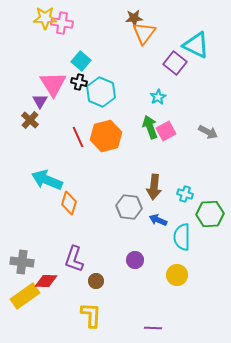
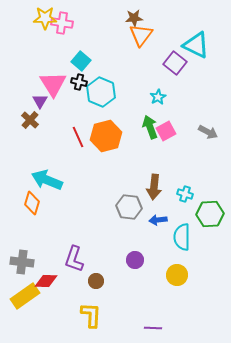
orange triangle: moved 3 px left, 2 px down
orange diamond: moved 37 px left
blue arrow: rotated 30 degrees counterclockwise
